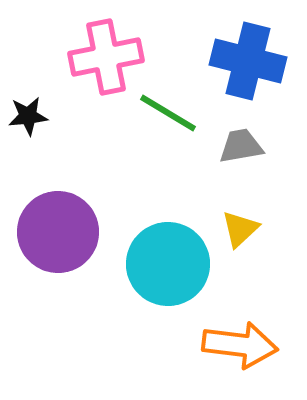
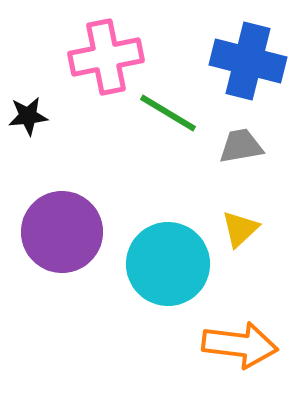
purple circle: moved 4 px right
